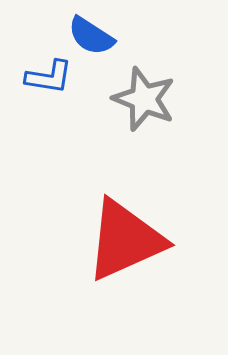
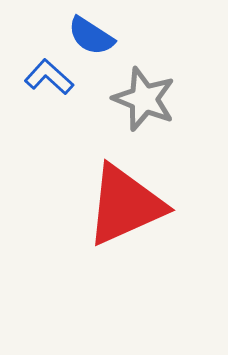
blue L-shape: rotated 147 degrees counterclockwise
red triangle: moved 35 px up
